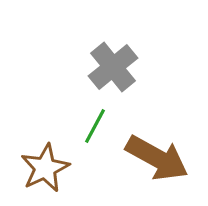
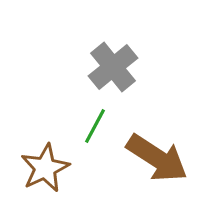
brown arrow: rotated 4 degrees clockwise
